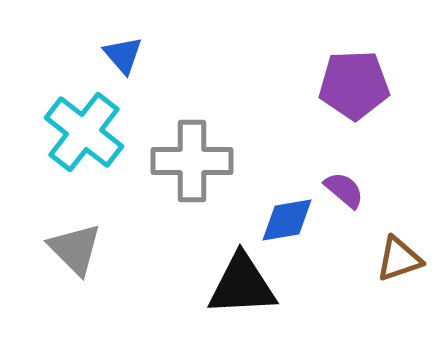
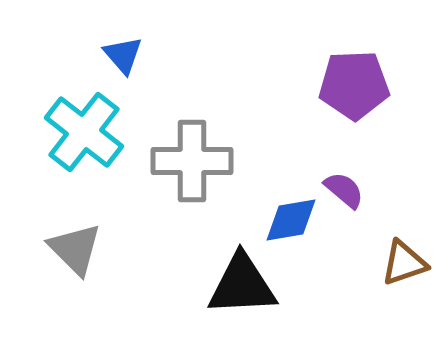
blue diamond: moved 4 px right
brown triangle: moved 5 px right, 4 px down
